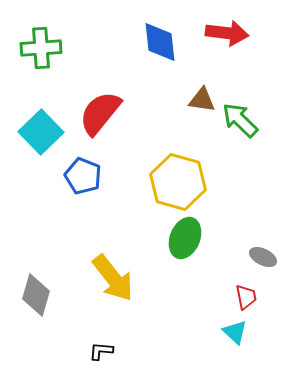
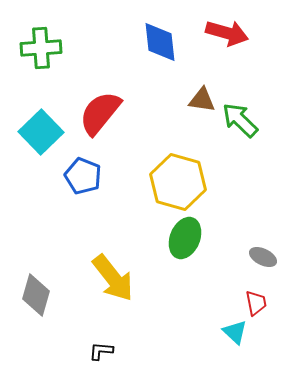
red arrow: rotated 9 degrees clockwise
red trapezoid: moved 10 px right, 6 px down
